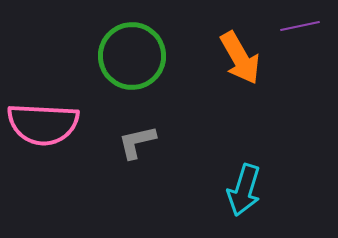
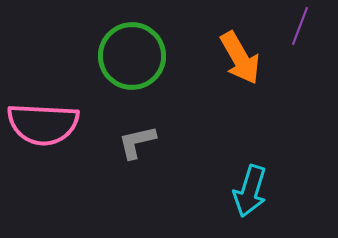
purple line: rotated 57 degrees counterclockwise
cyan arrow: moved 6 px right, 1 px down
